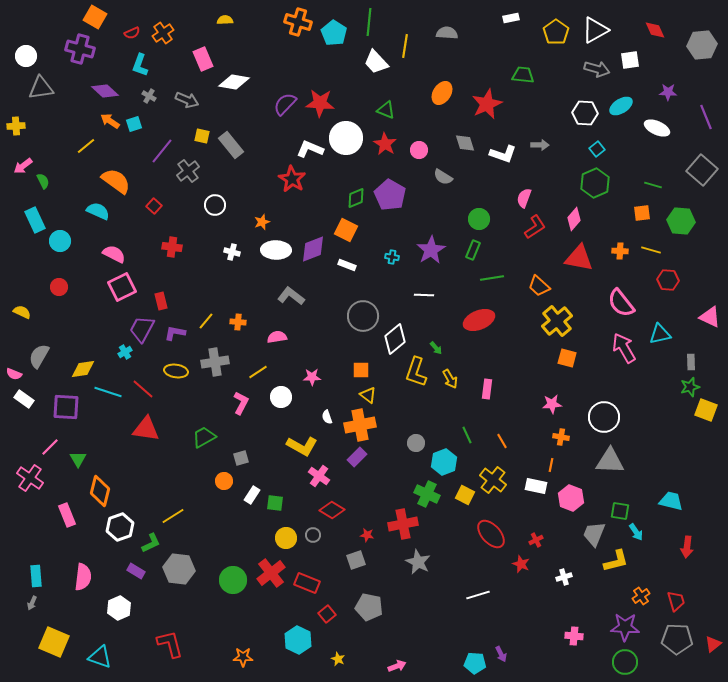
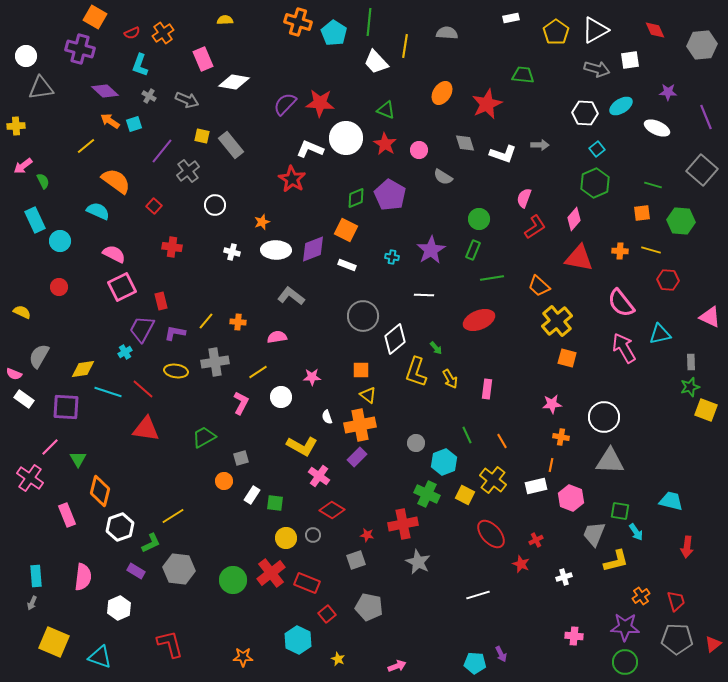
white rectangle at (536, 486): rotated 25 degrees counterclockwise
